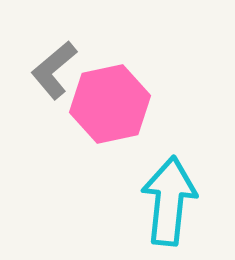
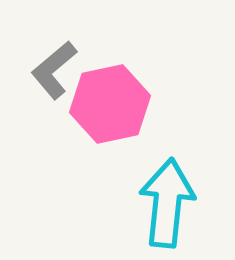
cyan arrow: moved 2 px left, 2 px down
